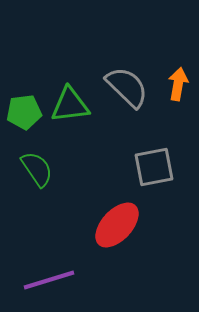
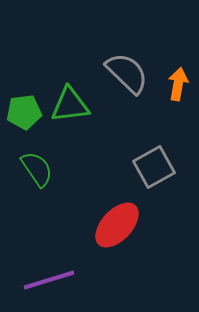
gray semicircle: moved 14 px up
gray square: rotated 18 degrees counterclockwise
